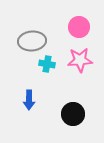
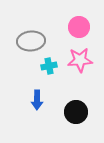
gray ellipse: moved 1 px left
cyan cross: moved 2 px right, 2 px down; rotated 21 degrees counterclockwise
blue arrow: moved 8 px right
black circle: moved 3 px right, 2 px up
